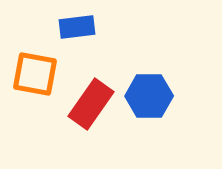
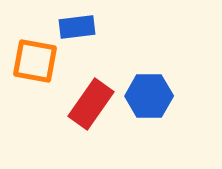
orange square: moved 13 px up
